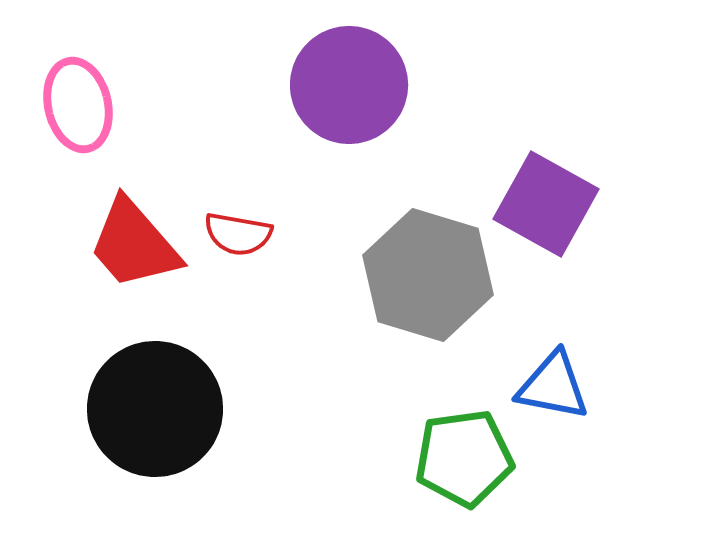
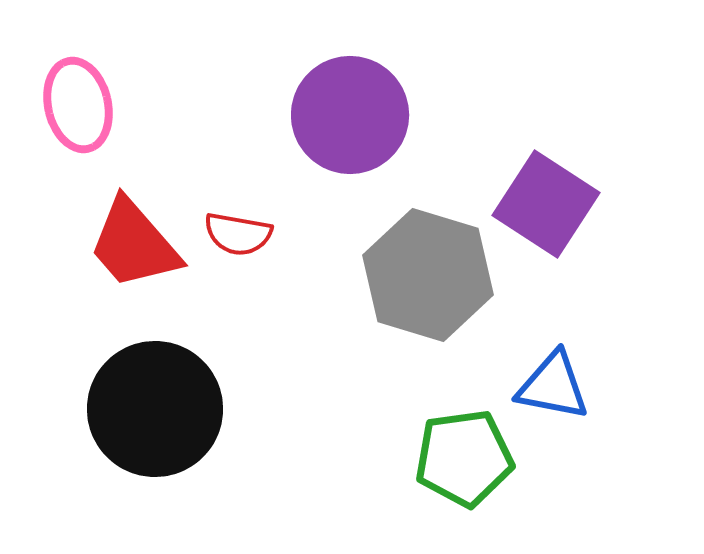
purple circle: moved 1 px right, 30 px down
purple square: rotated 4 degrees clockwise
